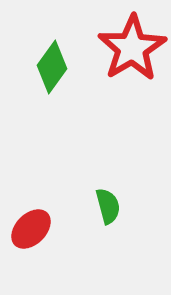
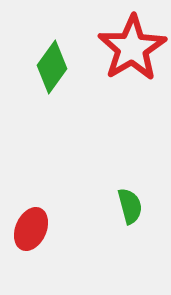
green semicircle: moved 22 px right
red ellipse: rotated 21 degrees counterclockwise
